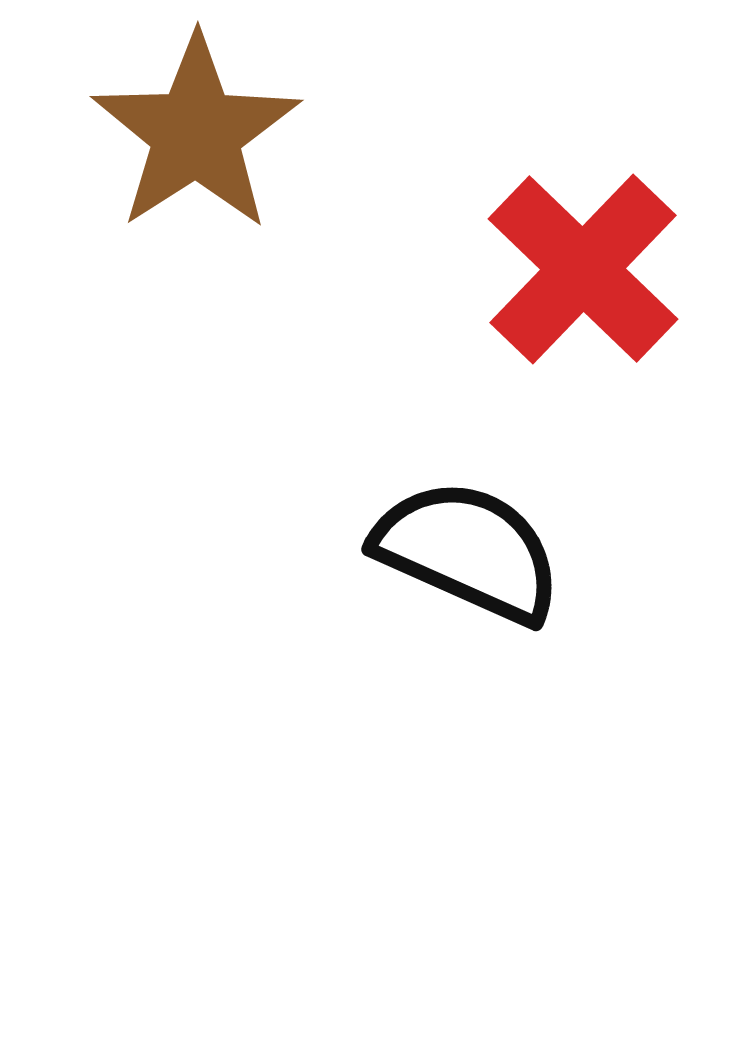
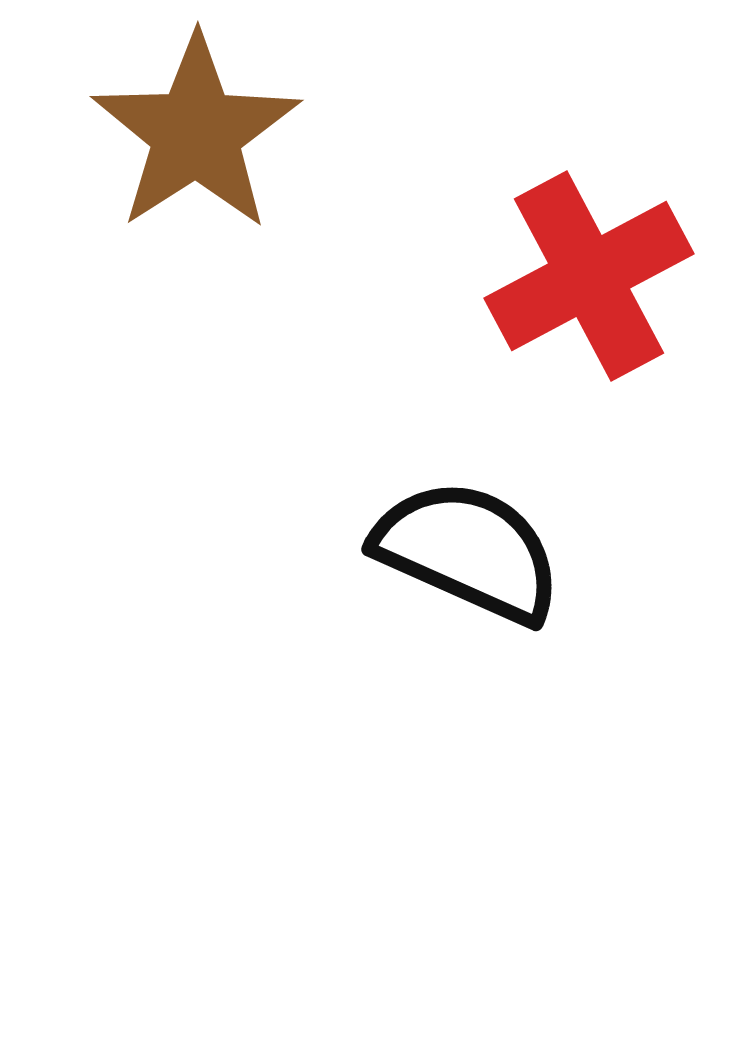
red cross: moved 6 px right, 7 px down; rotated 18 degrees clockwise
